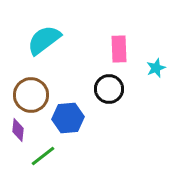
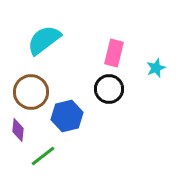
pink rectangle: moved 5 px left, 4 px down; rotated 16 degrees clockwise
brown circle: moved 3 px up
blue hexagon: moved 1 px left, 2 px up; rotated 8 degrees counterclockwise
